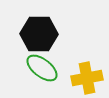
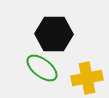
black hexagon: moved 15 px right
